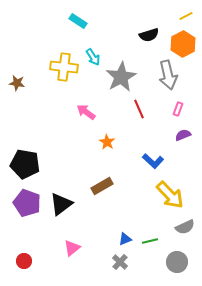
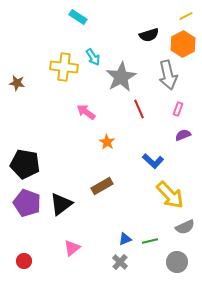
cyan rectangle: moved 4 px up
